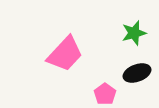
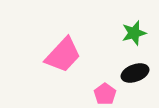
pink trapezoid: moved 2 px left, 1 px down
black ellipse: moved 2 px left
